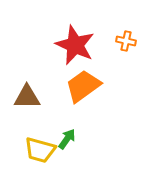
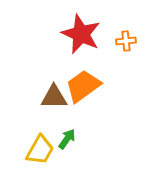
orange cross: rotated 18 degrees counterclockwise
red star: moved 6 px right, 11 px up
brown triangle: moved 27 px right
yellow trapezoid: rotated 76 degrees counterclockwise
